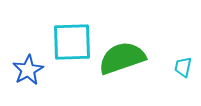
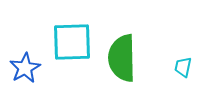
green semicircle: rotated 72 degrees counterclockwise
blue star: moved 3 px left, 2 px up
